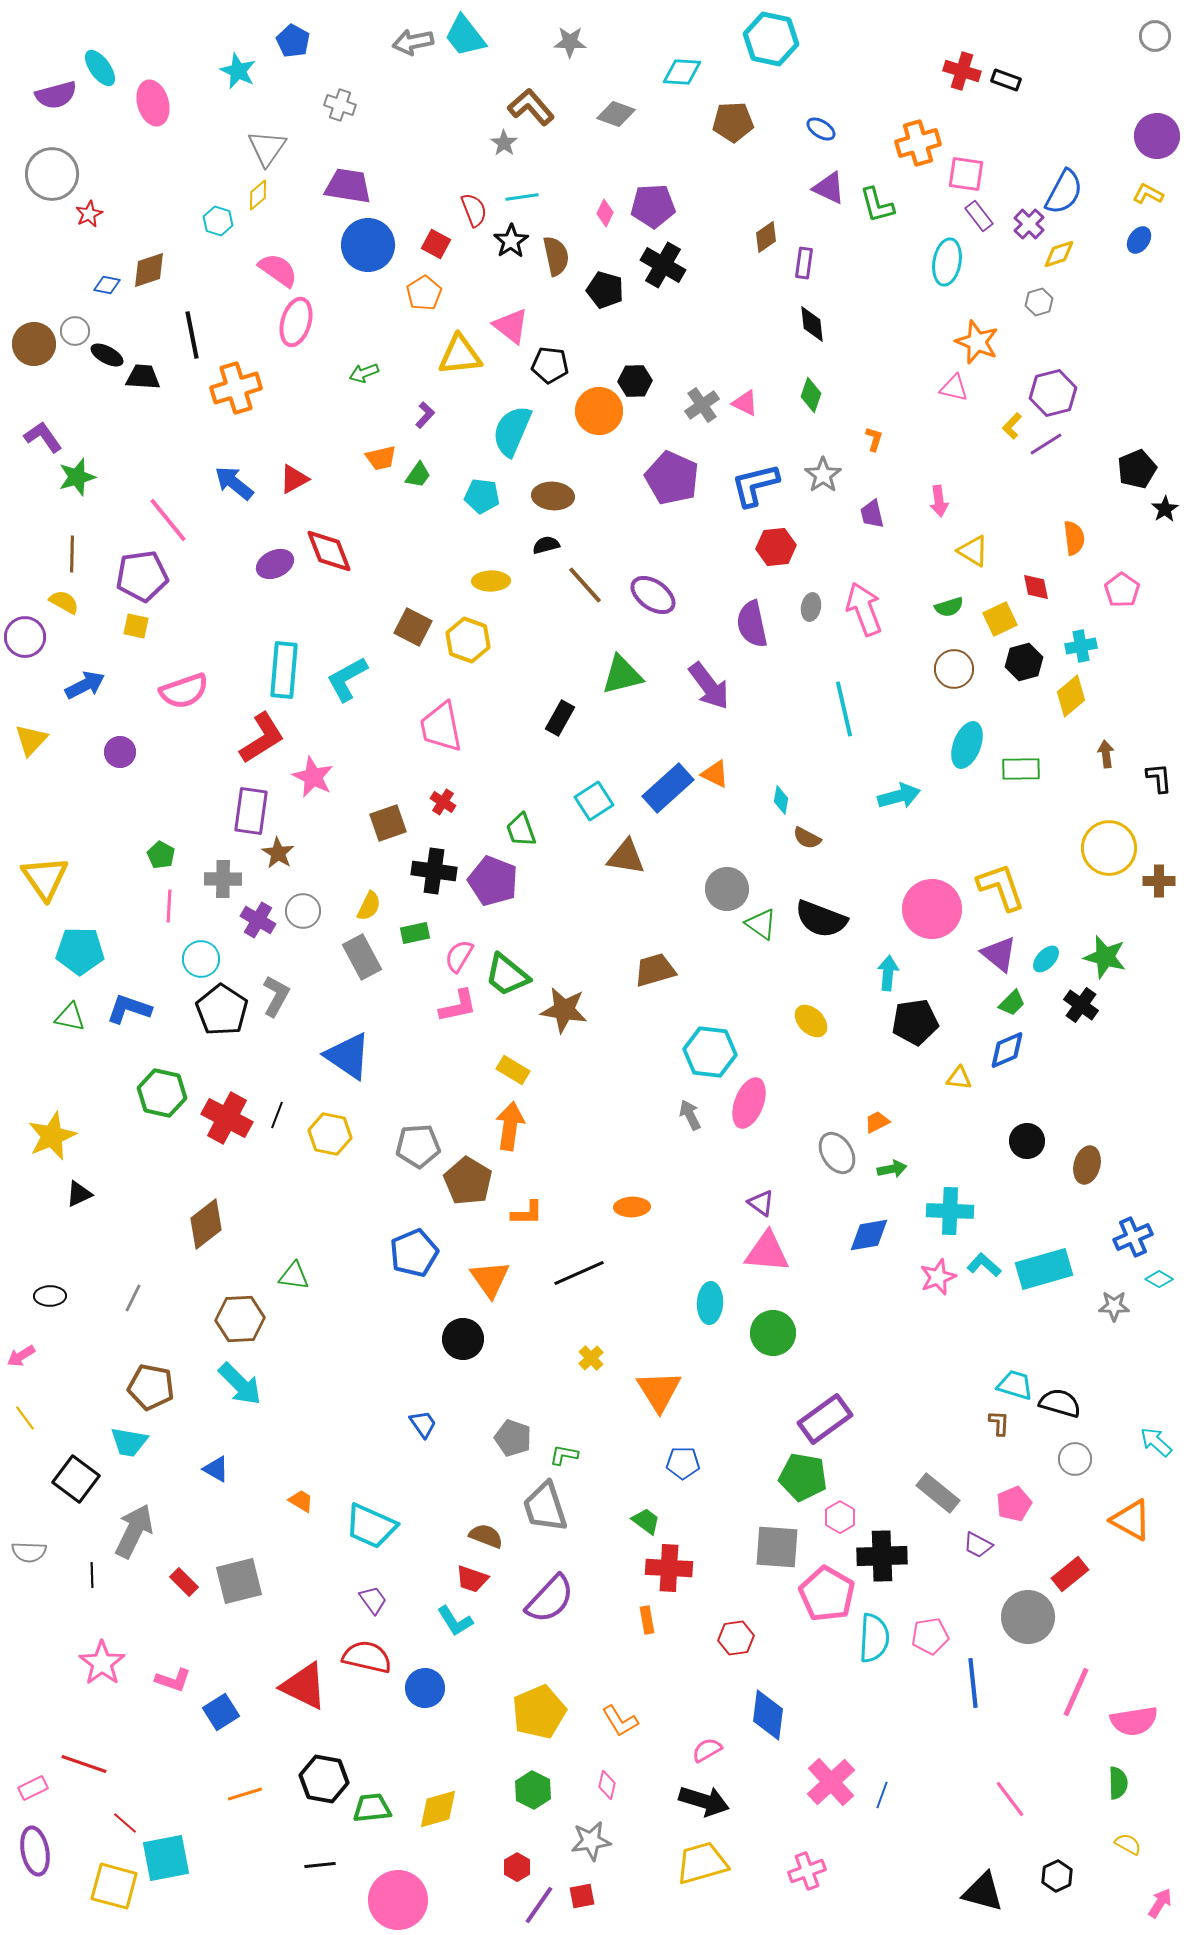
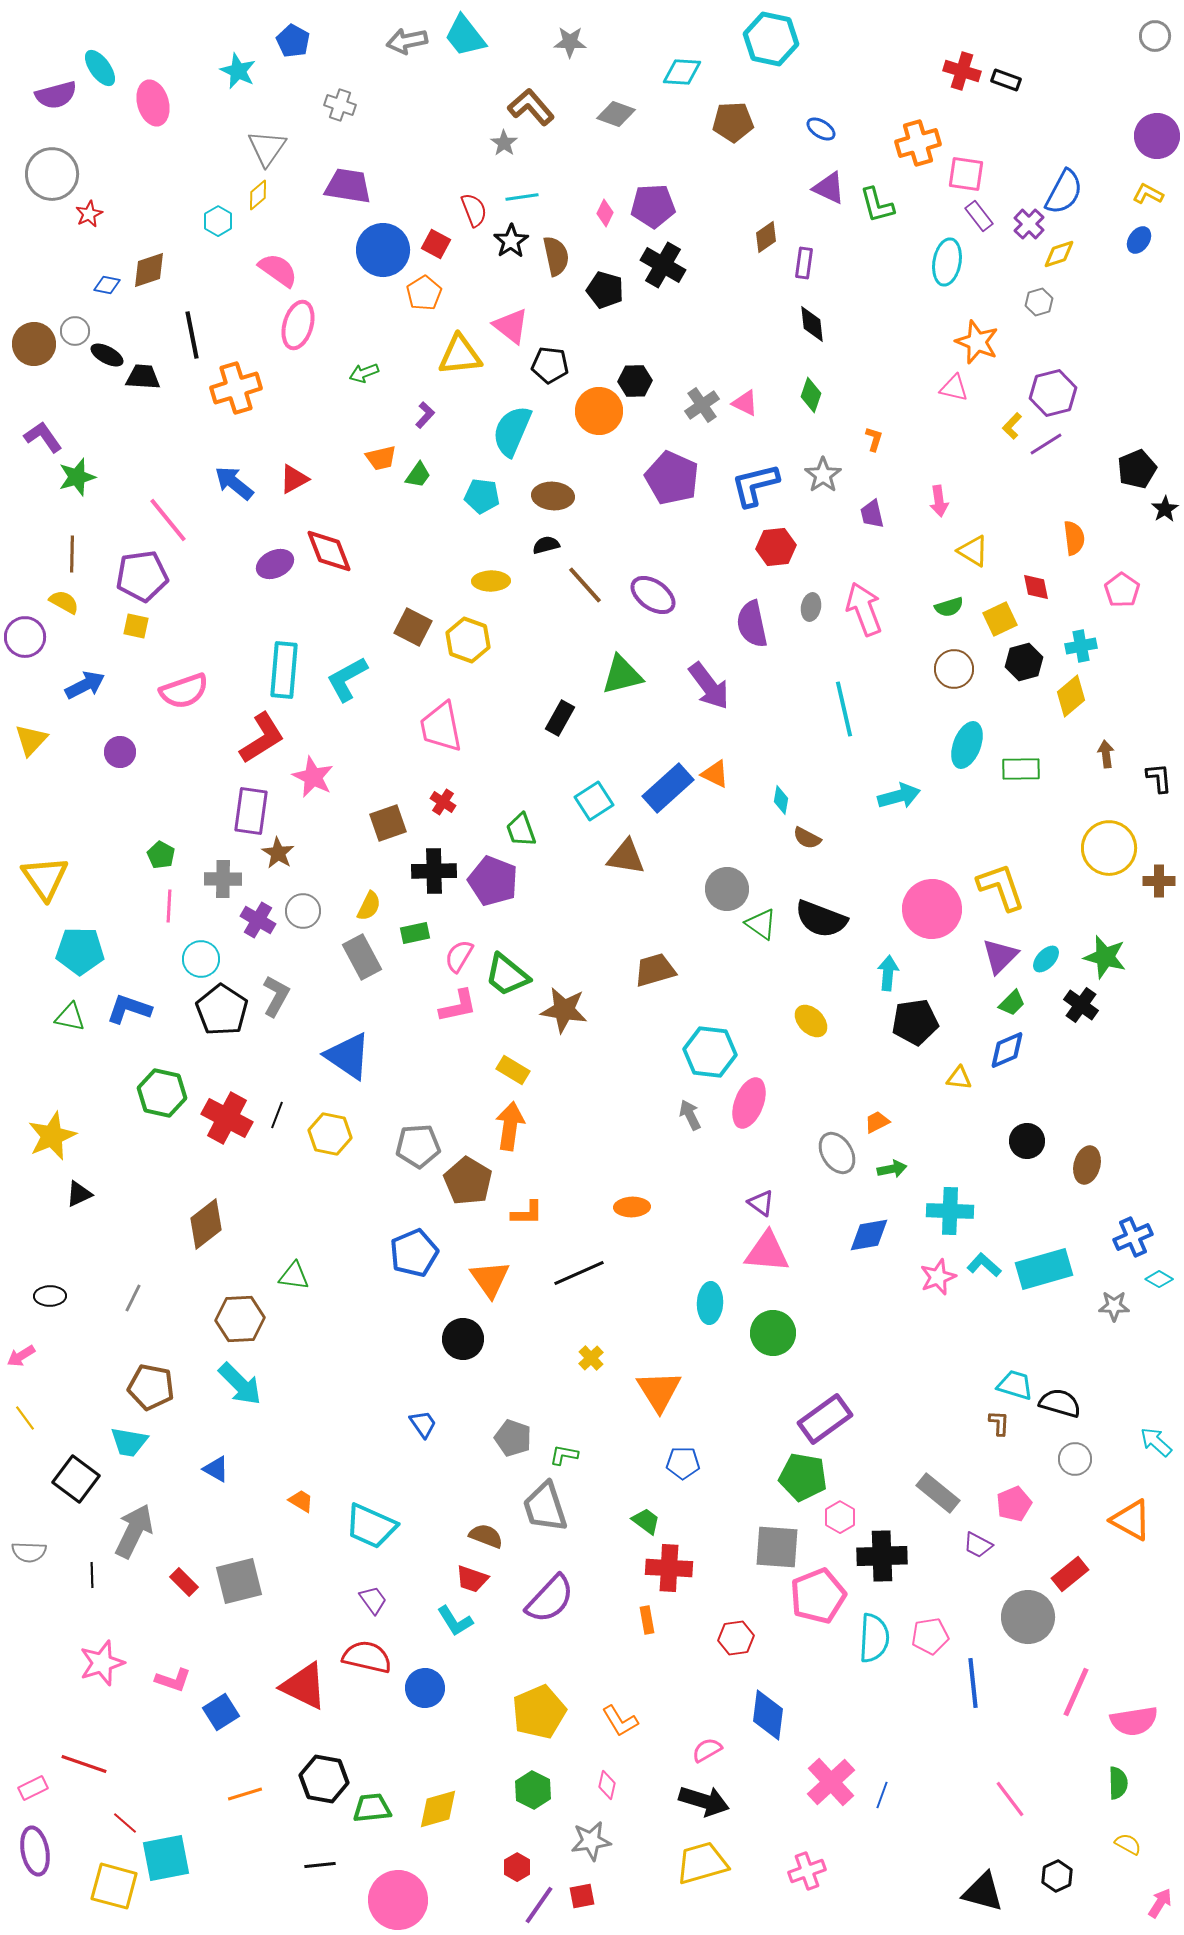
gray arrow at (413, 42): moved 6 px left, 1 px up
cyan hexagon at (218, 221): rotated 12 degrees clockwise
blue circle at (368, 245): moved 15 px right, 5 px down
pink ellipse at (296, 322): moved 2 px right, 3 px down
black cross at (434, 871): rotated 9 degrees counterclockwise
purple triangle at (999, 954): moved 1 px right, 2 px down; rotated 36 degrees clockwise
pink pentagon at (827, 1594): moved 9 px left, 2 px down; rotated 20 degrees clockwise
pink star at (102, 1663): rotated 18 degrees clockwise
